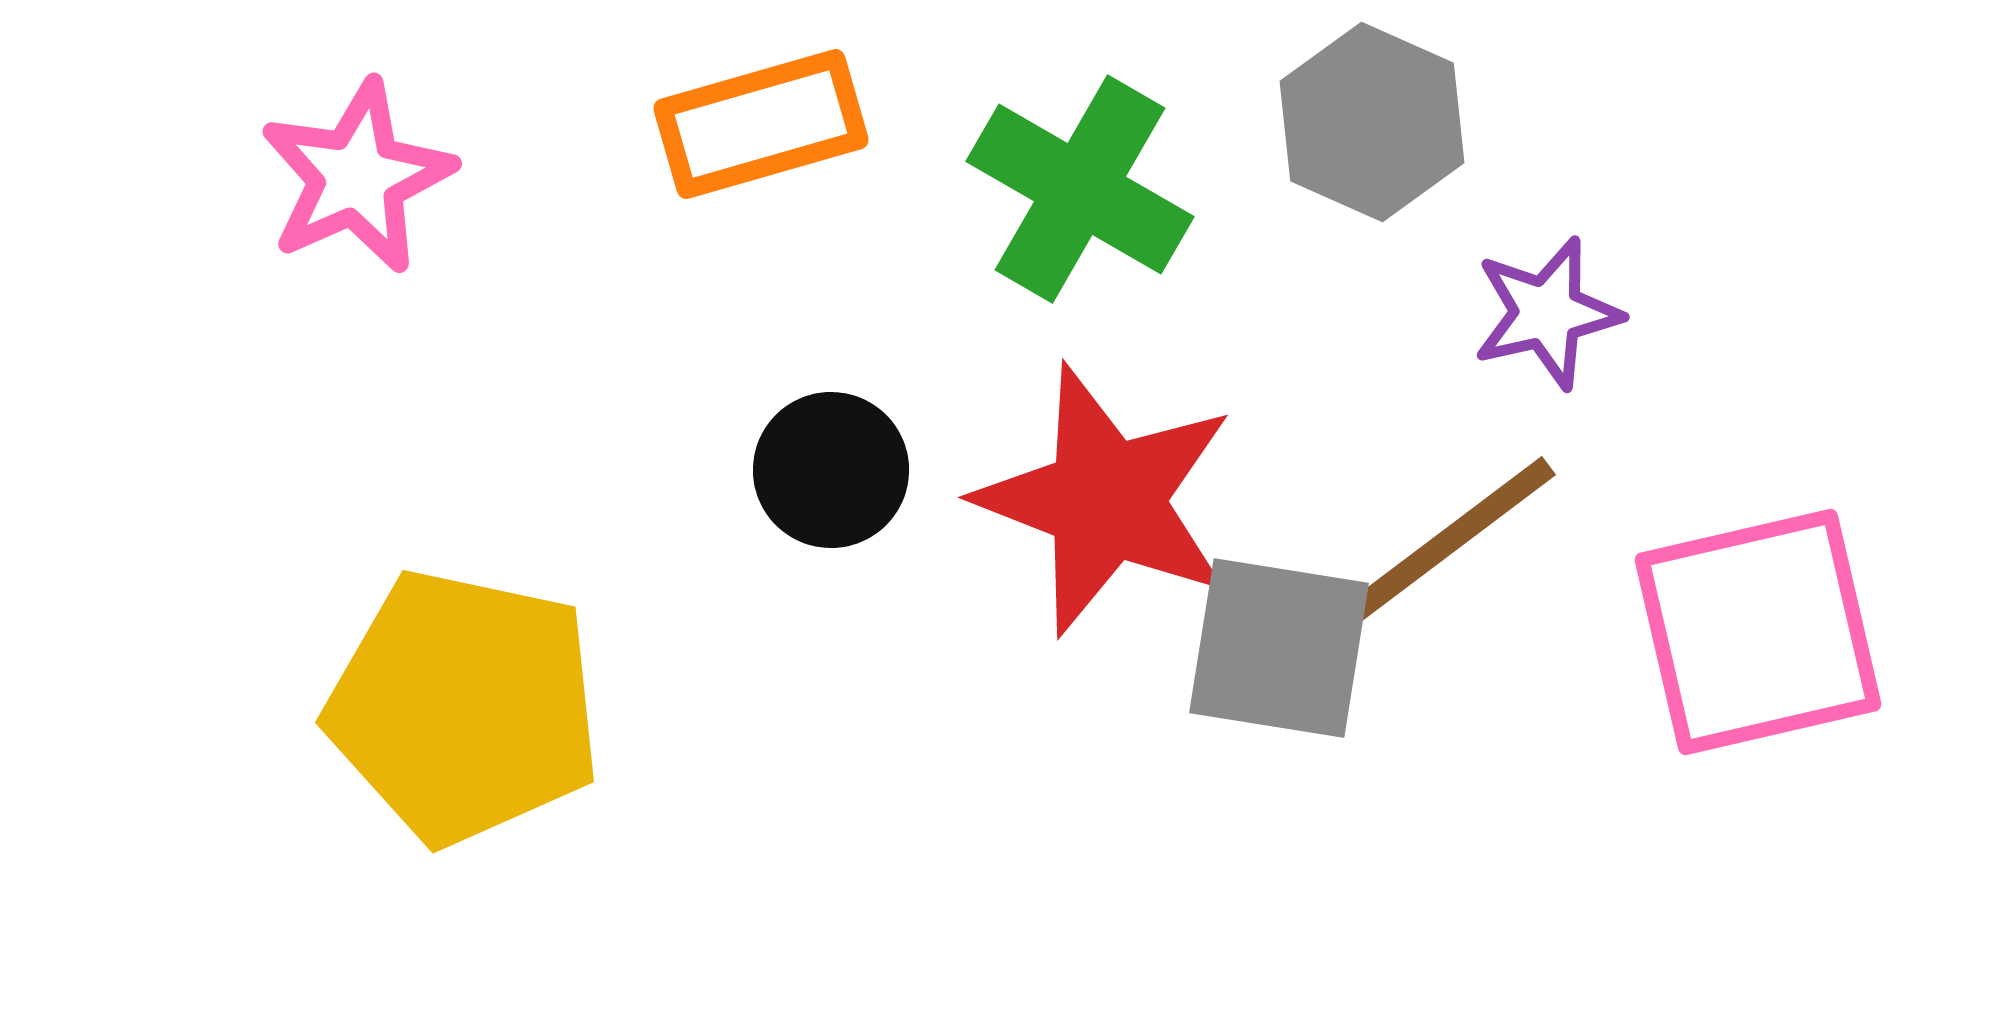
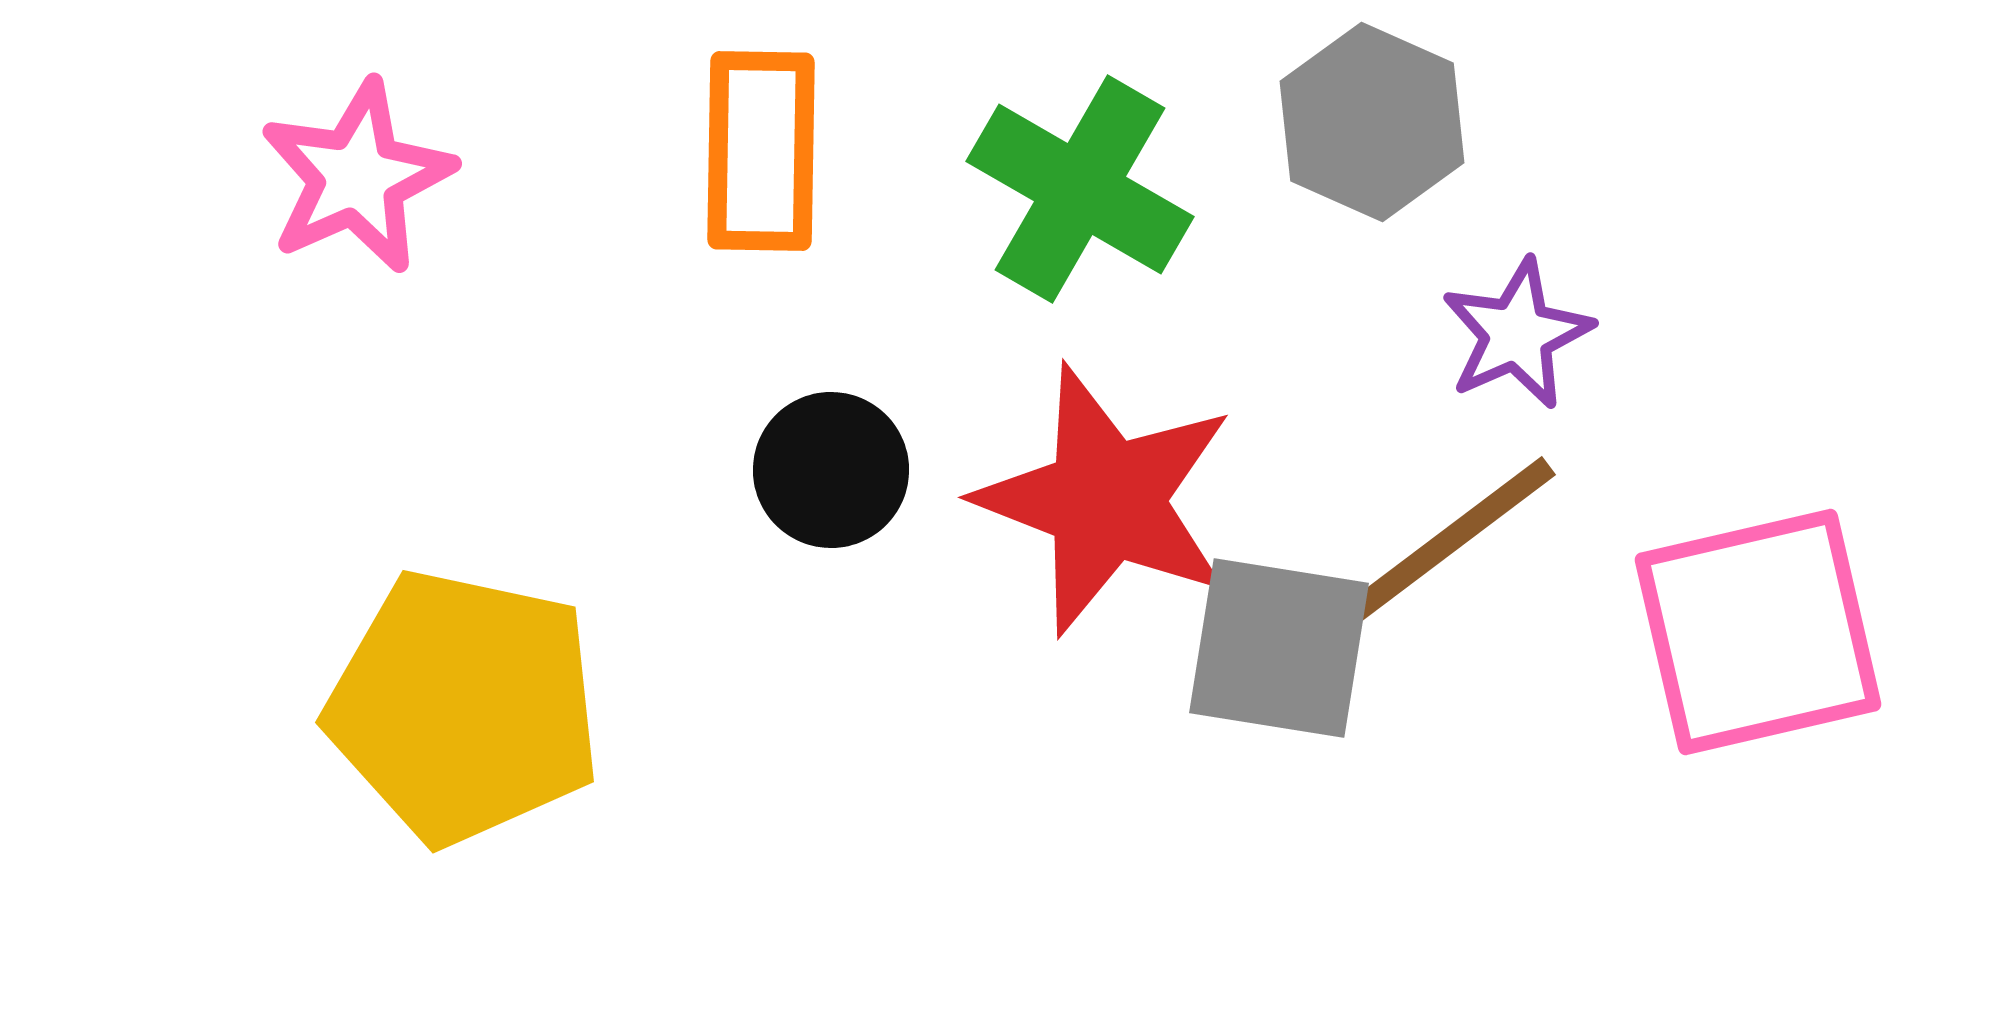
orange rectangle: moved 27 px down; rotated 73 degrees counterclockwise
purple star: moved 30 px left, 21 px down; rotated 11 degrees counterclockwise
